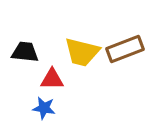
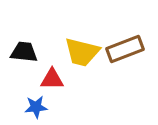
black trapezoid: moved 1 px left
blue star: moved 8 px left, 1 px up; rotated 15 degrees counterclockwise
